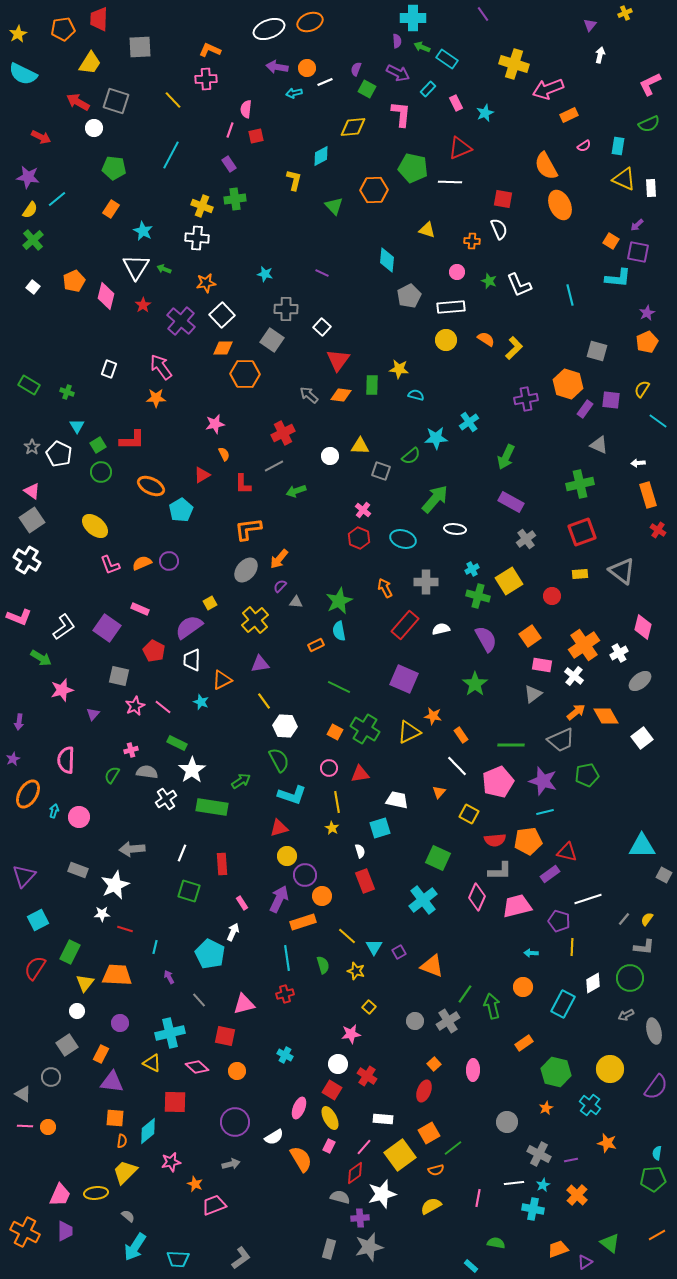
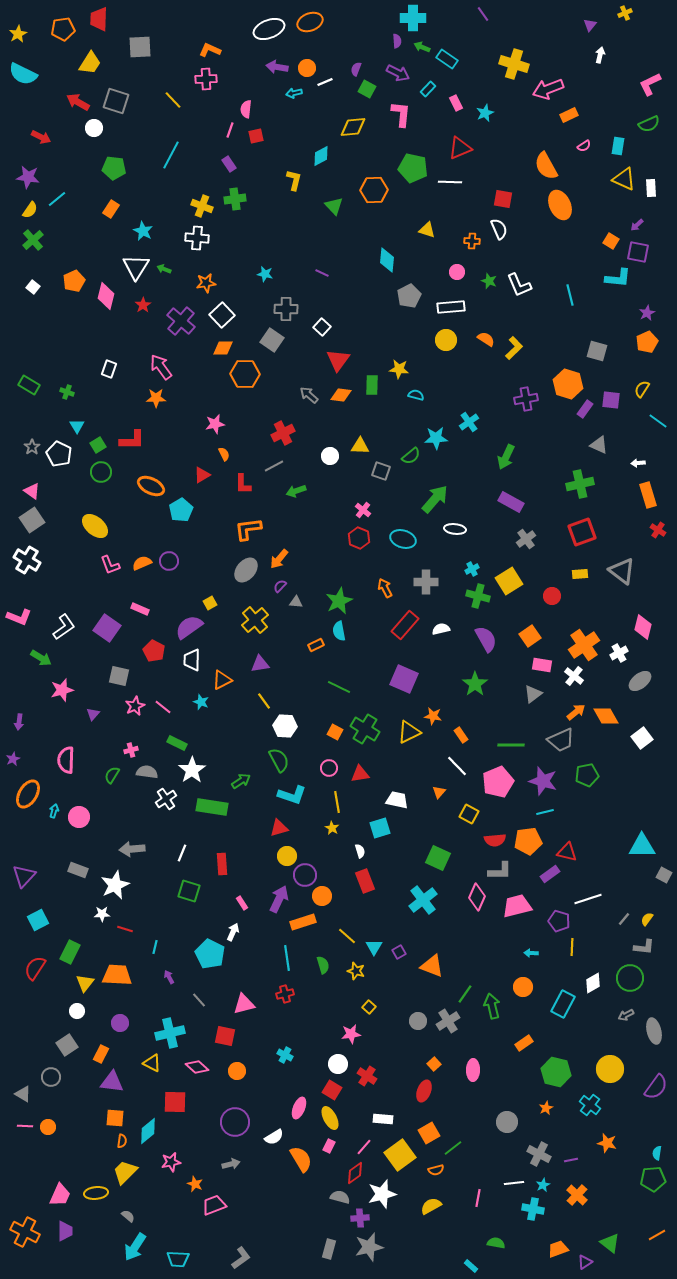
gray circle at (415, 1021): moved 3 px right
